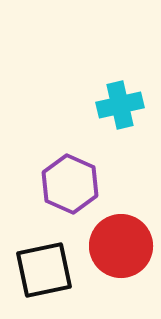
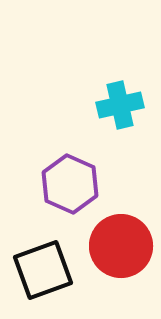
black square: moved 1 px left; rotated 8 degrees counterclockwise
